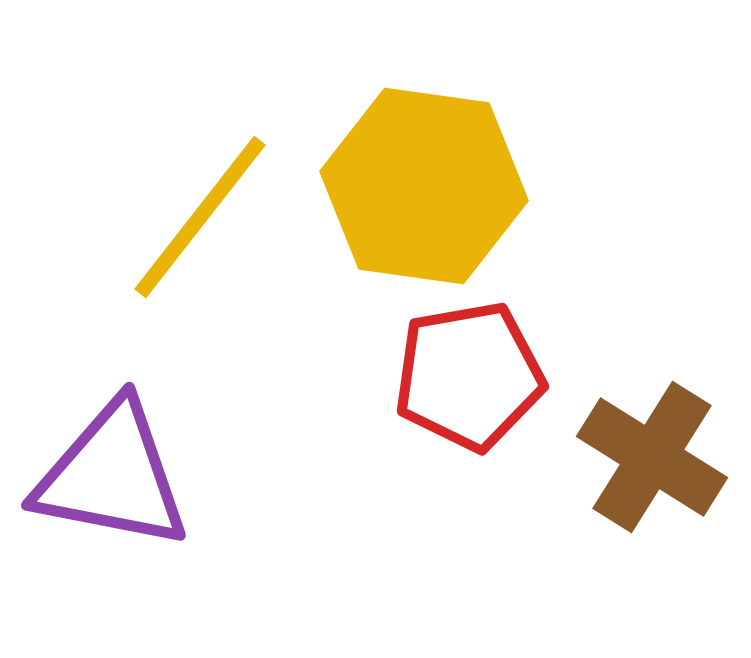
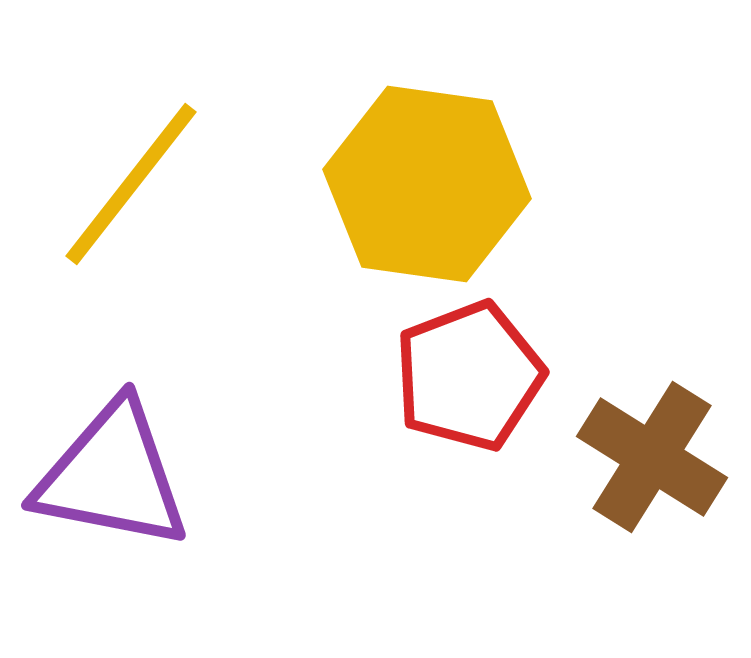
yellow hexagon: moved 3 px right, 2 px up
yellow line: moved 69 px left, 33 px up
red pentagon: rotated 11 degrees counterclockwise
